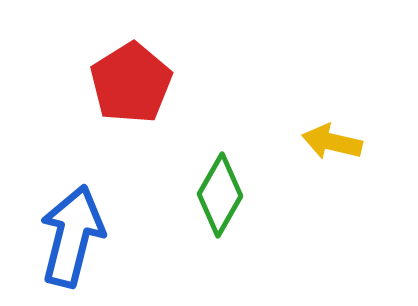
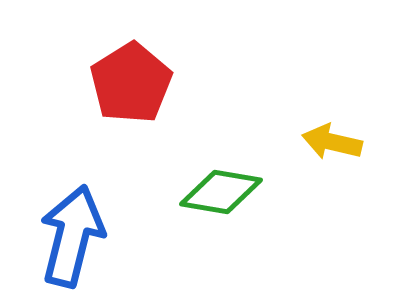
green diamond: moved 1 px right, 3 px up; rotated 70 degrees clockwise
